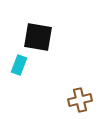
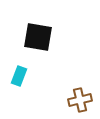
cyan rectangle: moved 11 px down
